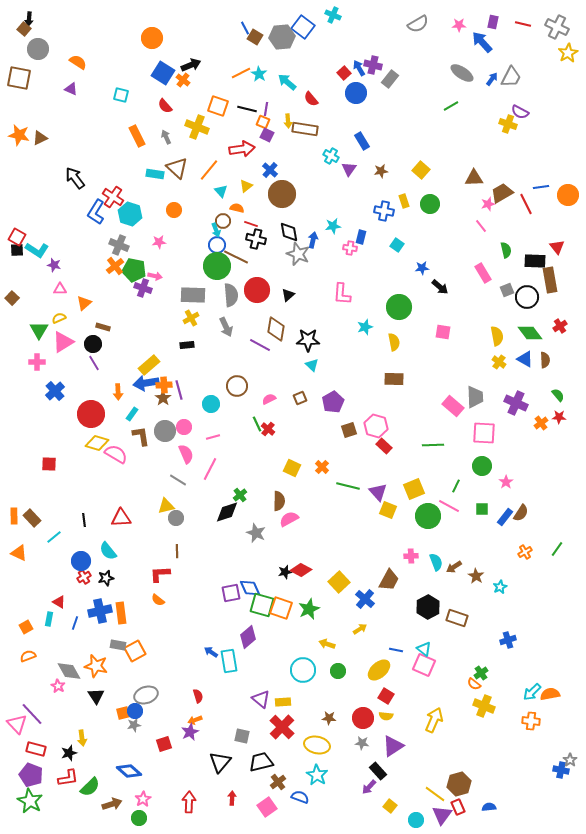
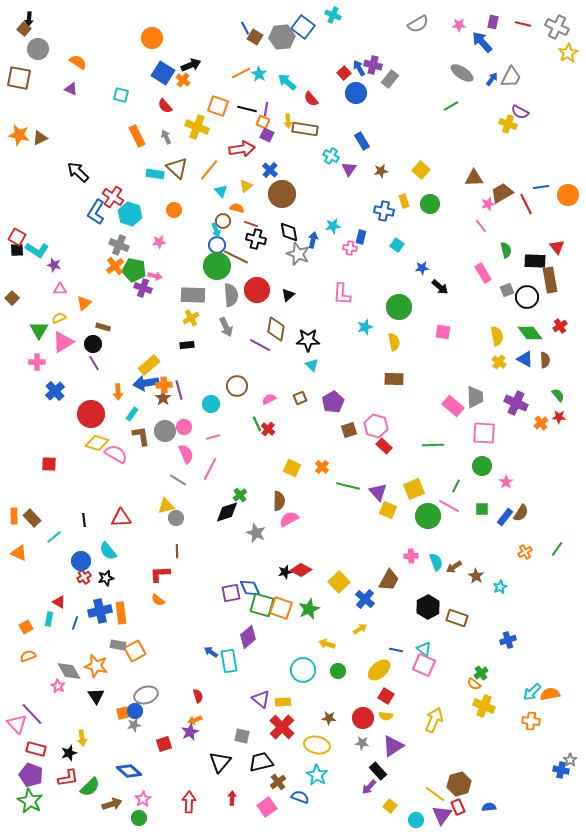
black arrow at (75, 178): moved 3 px right, 6 px up; rotated 10 degrees counterclockwise
